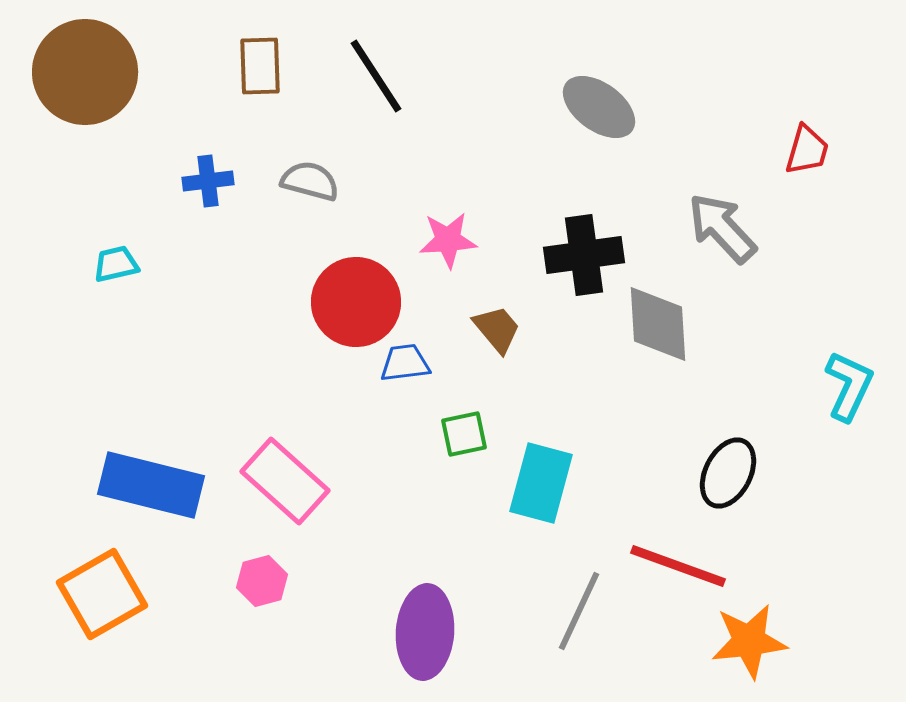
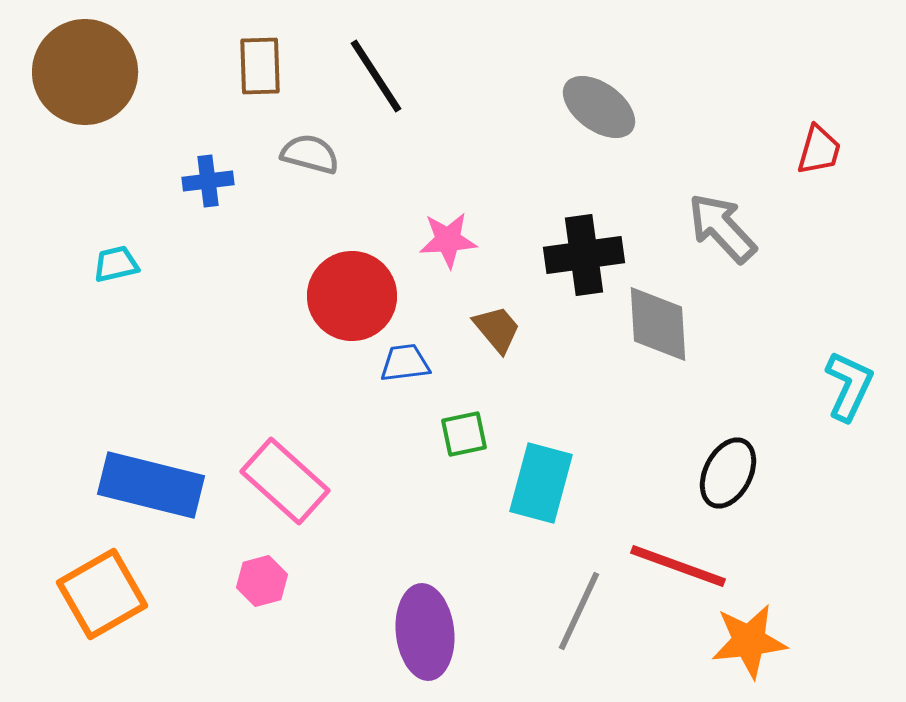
red trapezoid: moved 12 px right
gray semicircle: moved 27 px up
red circle: moved 4 px left, 6 px up
purple ellipse: rotated 10 degrees counterclockwise
